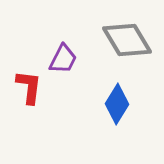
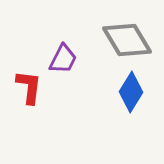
blue diamond: moved 14 px right, 12 px up
